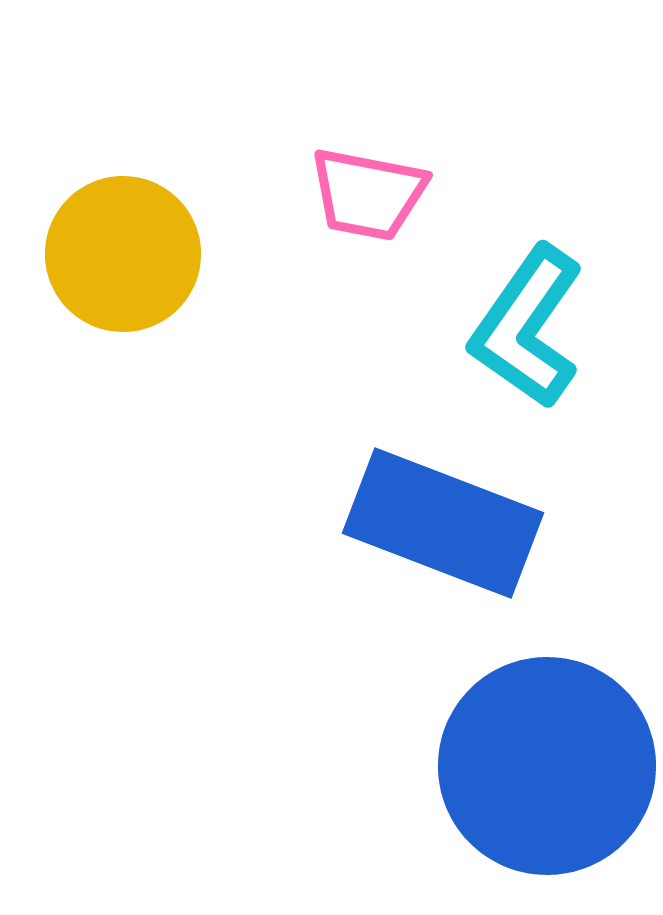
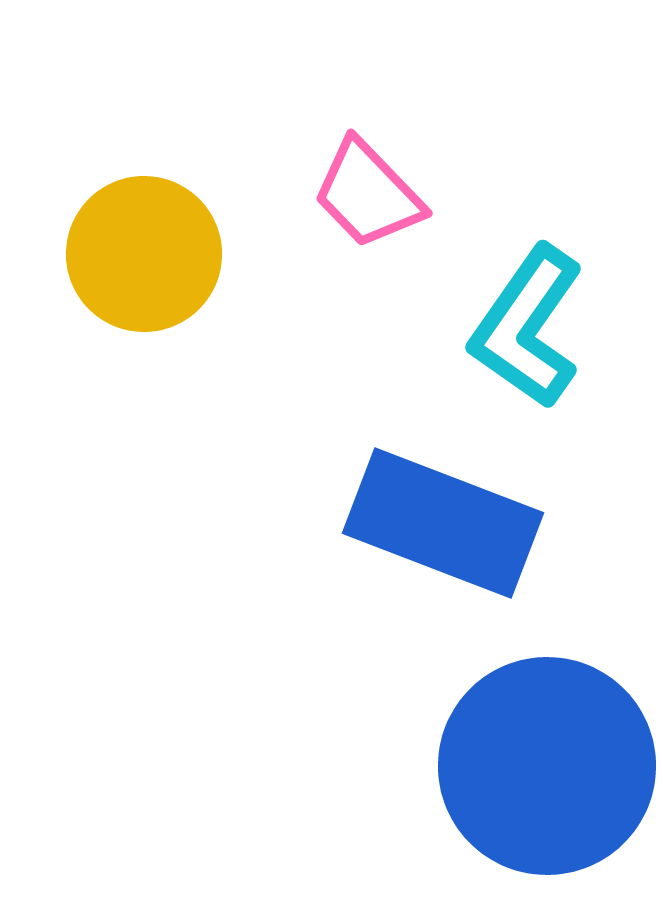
pink trapezoid: rotated 35 degrees clockwise
yellow circle: moved 21 px right
